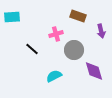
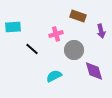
cyan rectangle: moved 1 px right, 10 px down
